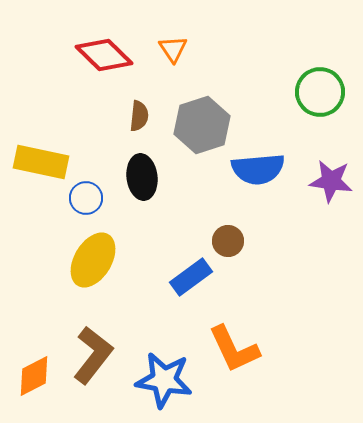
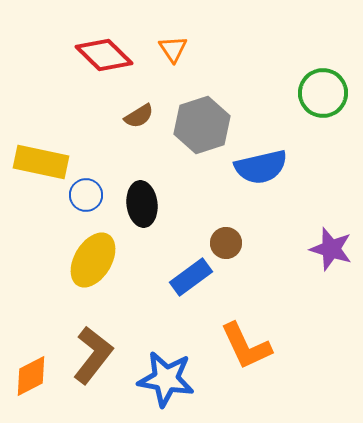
green circle: moved 3 px right, 1 px down
brown semicircle: rotated 52 degrees clockwise
blue semicircle: moved 3 px right, 2 px up; rotated 8 degrees counterclockwise
black ellipse: moved 27 px down
purple star: moved 68 px down; rotated 9 degrees clockwise
blue circle: moved 3 px up
brown circle: moved 2 px left, 2 px down
orange L-shape: moved 12 px right, 3 px up
orange diamond: moved 3 px left
blue star: moved 2 px right, 1 px up
